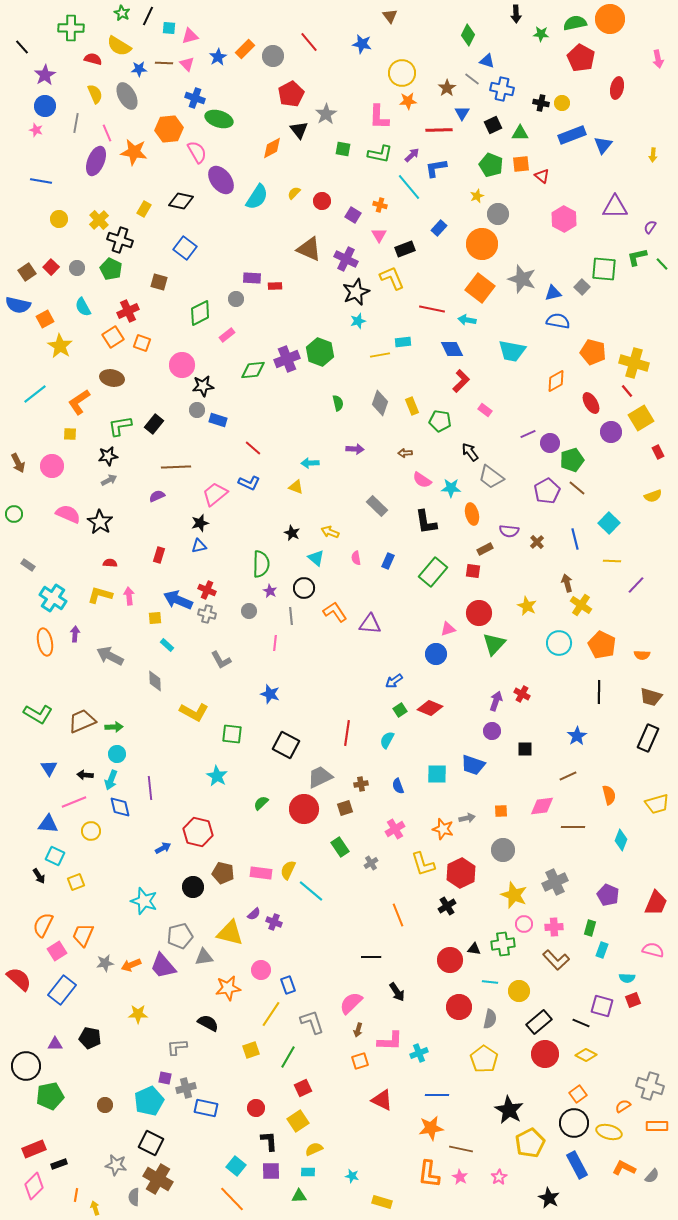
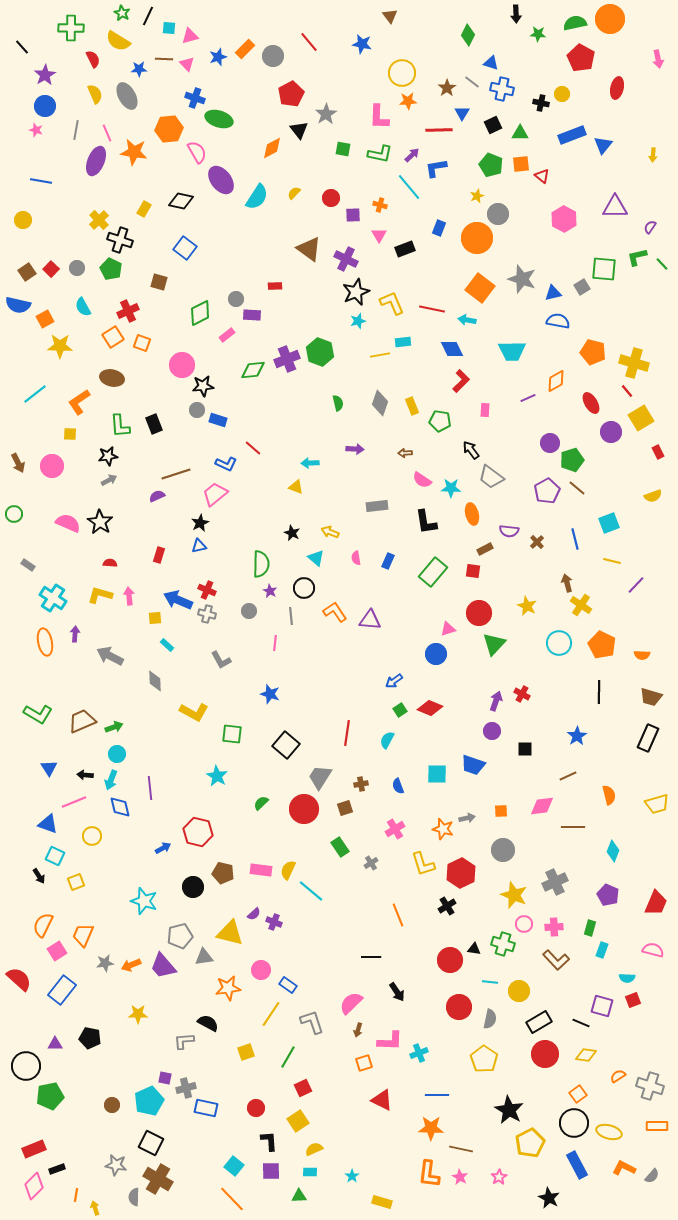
green star at (541, 34): moved 3 px left
yellow semicircle at (119, 46): moved 1 px left, 5 px up
blue star at (218, 57): rotated 12 degrees clockwise
red semicircle at (93, 59): rotated 48 degrees clockwise
blue triangle at (487, 61): moved 4 px right, 2 px down
brown line at (164, 63): moved 4 px up
gray line at (472, 79): moved 3 px down
yellow circle at (562, 103): moved 9 px up
gray line at (76, 123): moved 7 px down
red circle at (322, 201): moved 9 px right, 3 px up
purple square at (353, 215): rotated 35 degrees counterclockwise
yellow circle at (59, 219): moved 36 px left, 1 px down
blue rectangle at (439, 228): rotated 21 degrees counterclockwise
orange circle at (482, 244): moved 5 px left, 6 px up
brown triangle at (309, 249): rotated 12 degrees clockwise
red square at (51, 267): moved 2 px down
purple rectangle at (252, 278): moved 37 px down
yellow L-shape at (392, 278): moved 25 px down
gray square at (582, 287): rotated 14 degrees clockwise
yellow star at (60, 346): rotated 30 degrees counterclockwise
cyan trapezoid at (512, 351): rotated 12 degrees counterclockwise
pink rectangle at (485, 410): rotated 56 degrees clockwise
black rectangle at (154, 424): rotated 60 degrees counterclockwise
green L-shape at (120, 426): rotated 85 degrees counterclockwise
purple line at (528, 434): moved 36 px up
black arrow at (470, 452): moved 1 px right, 2 px up
brown line at (176, 467): moved 7 px down; rotated 16 degrees counterclockwise
blue L-shape at (249, 483): moved 23 px left, 19 px up
gray rectangle at (377, 506): rotated 50 degrees counterclockwise
pink semicircle at (68, 514): moved 9 px down
black star at (200, 523): rotated 12 degrees counterclockwise
cyan square at (609, 523): rotated 25 degrees clockwise
yellow line at (612, 561): rotated 12 degrees clockwise
purple triangle at (370, 624): moved 4 px up
green arrow at (114, 727): rotated 18 degrees counterclockwise
black square at (286, 745): rotated 12 degrees clockwise
gray trapezoid at (320, 777): rotated 32 degrees counterclockwise
blue triangle at (48, 824): rotated 15 degrees clockwise
yellow circle at (91, 831): moved 1 px right, 5 px down
cyan diamond at (621, 840): moved 8 px left, 11 px down
pink rectangle at (261, 873): moved 3 px up
green cross at (503, 944): rotated 25 degrees clockwise
blue rectangle at (288, 985): rotated 36 degrees counterclockwise
black rectangle at (539, 1022): rotated 10 degrees clockwise
gray L-shape at (177, 1047): moved 7 px right, 6 px up
yellow square at (251, 1050): moved 5 px left, 2 px down
yellow diamond at (586, 1055): rotated 20 degrees counterclockwise
orange square at (360, 1061): moved 4 px right, 2 px down
brown circle at (105, 1105): moved 7 px right
orange semicircle at (623, 1106): moved 5 px left, 30 px up
orange star at (431, 1128): rotated 10 degrees clockwise
black rectangle at (59, 1164): moved 2 px left, 5 px down
cyan square at (236, 1166): moved 2 px left
cyan rectangle at (308, 1172): moved 2 px right
cyan star at (352, 1176): rotated 24 degrees clockwise
